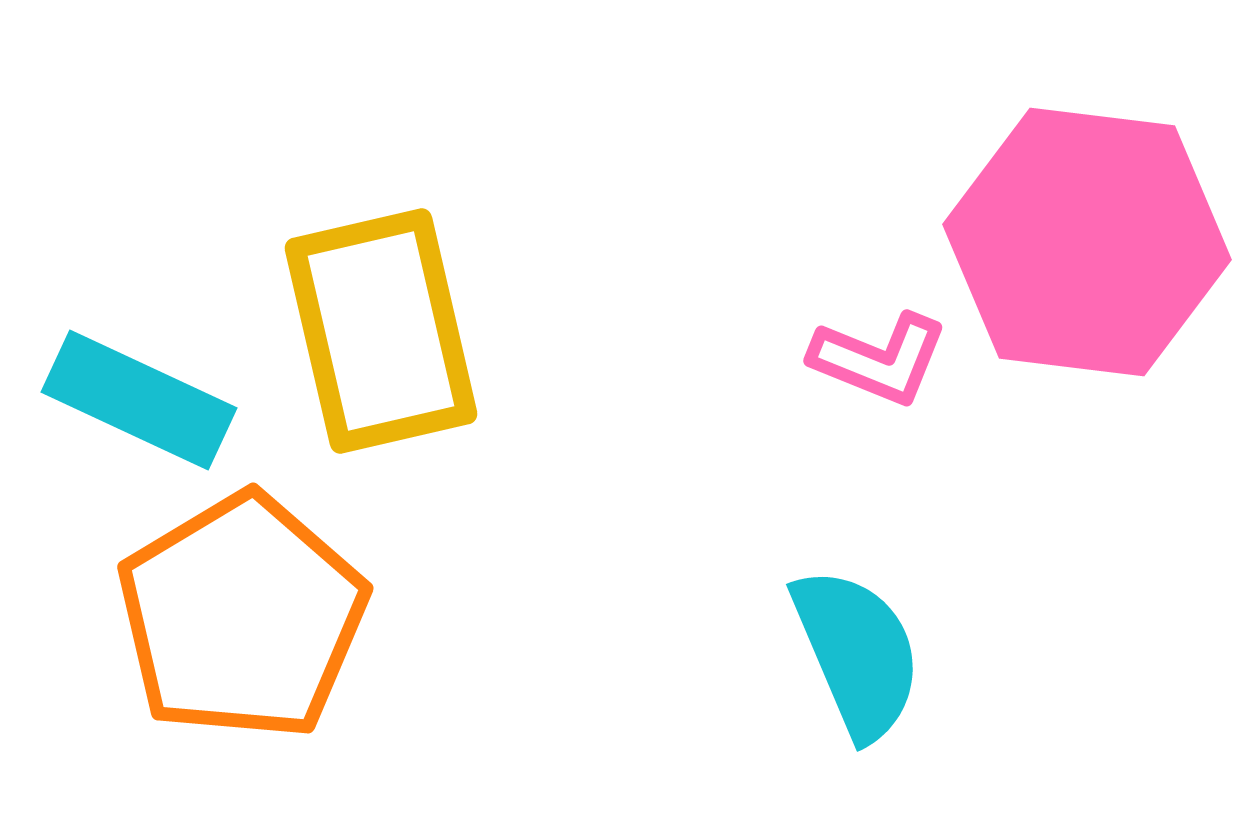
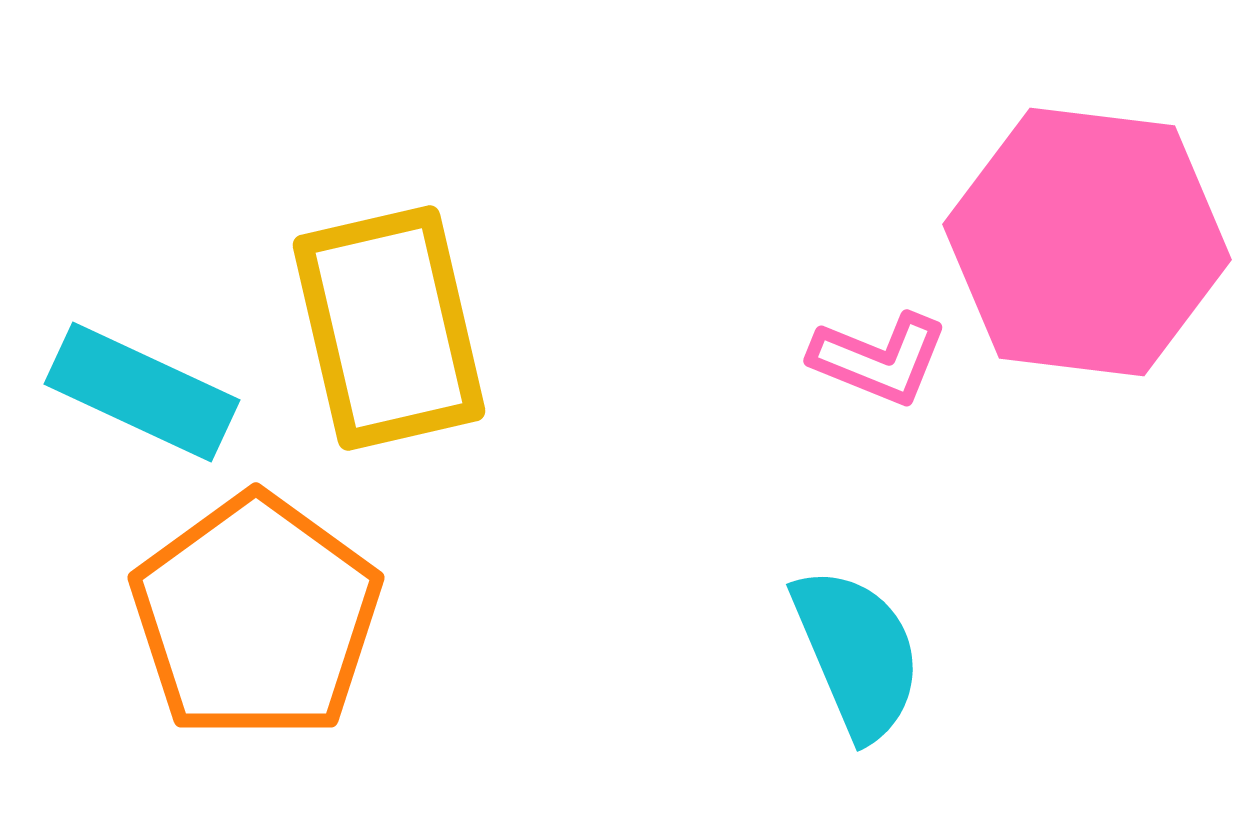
yellow rectangle: moved 8 px right, 3 px up
cyan rectangle: moved 3 px right, 8 px up
orange pentagon: moved 14 px right; rotated 5 degrees counterclockwise
